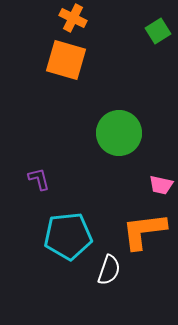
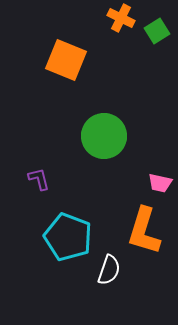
orange cross: moved 48 px right
green square: moved 1 px left
orange square: rotated 6 degrees clockwise
green circle: moved 15 px left, 3 px down
pink trapezoid: moved 1 px left, 2 px up
orange L-shape: rotated 66 degrees counterclockwise
cyan pentagon: moved 1 px down; rotated 27 degrees clockwise
